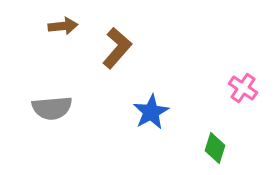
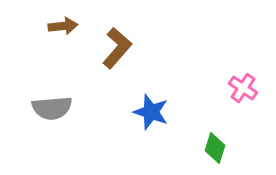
blue star: rotated 24 degrees counterclockwise
